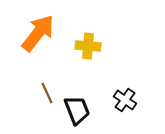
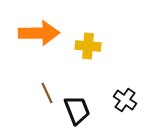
orange arrow: moved 1 px right; rotated 51 degrees clockwise
